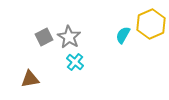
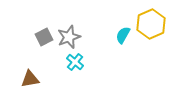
gray star: rotated 20 degrees clockwise
